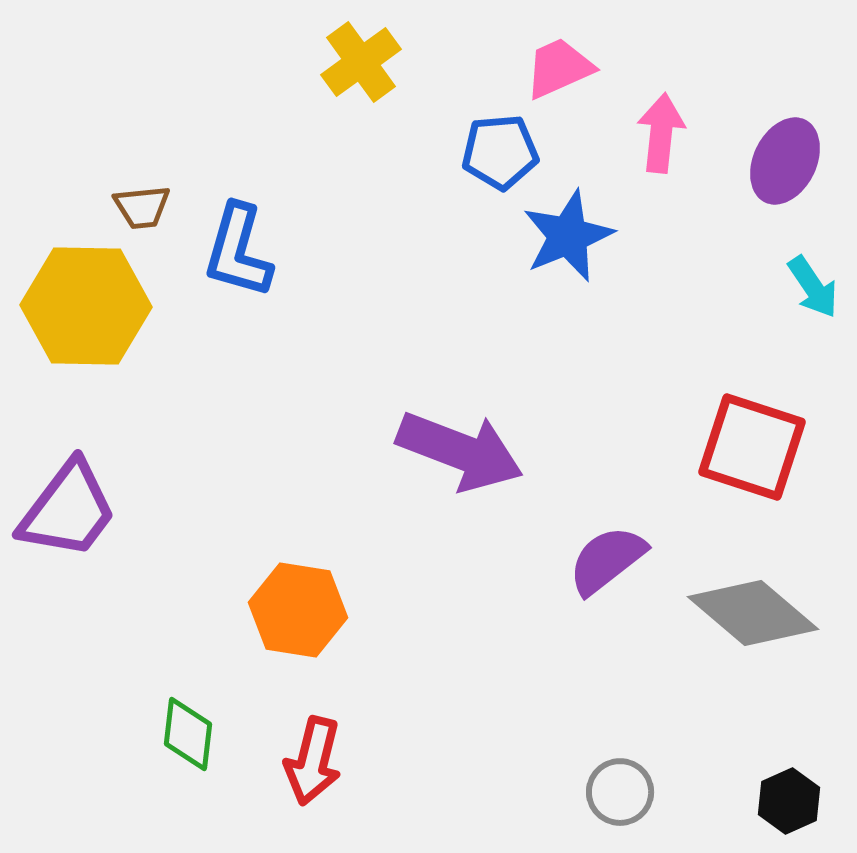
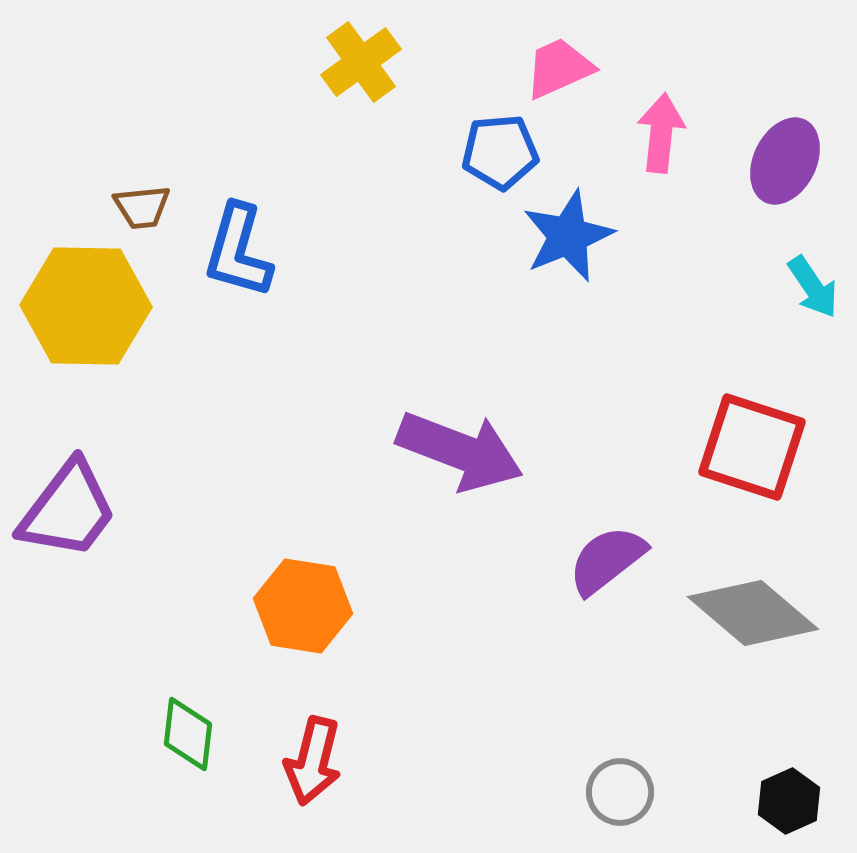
orange hexagon: moved 5 px right, 4 px up
